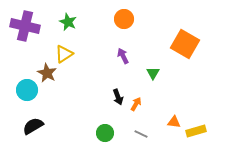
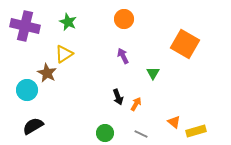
orange triangle: rotated 32 degrees clockwise
